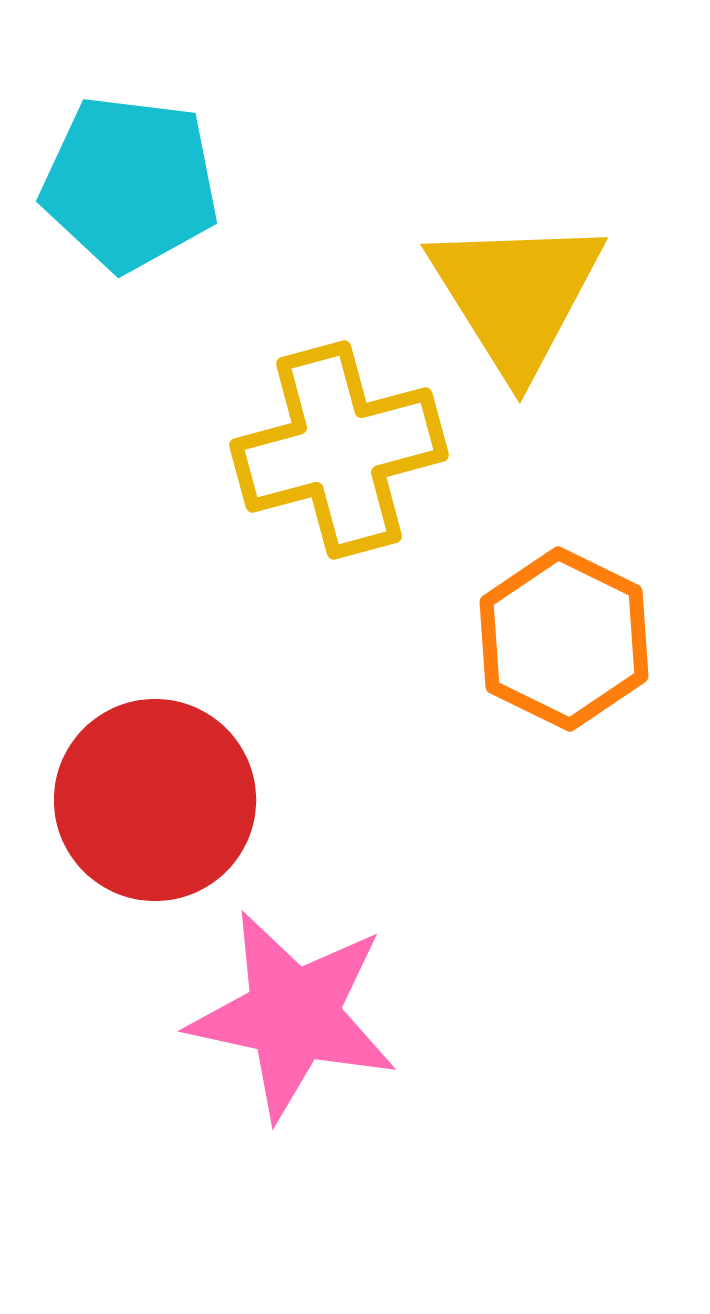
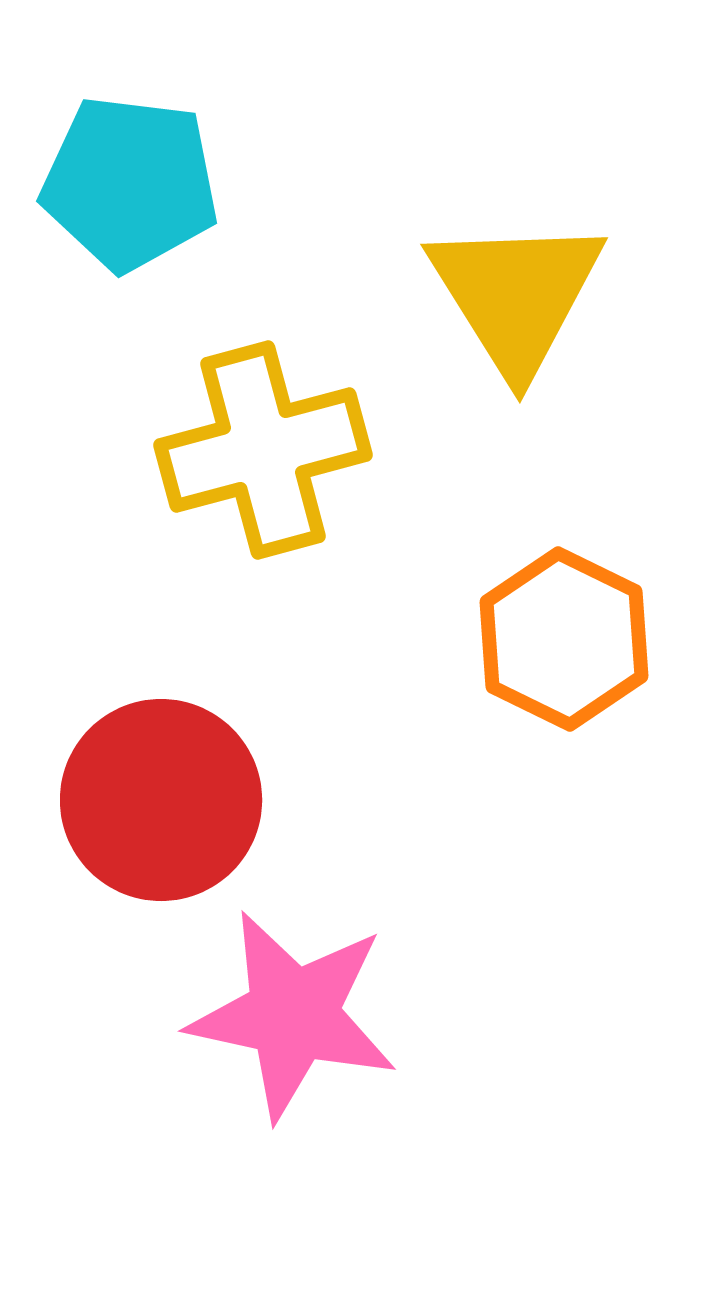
yellow cross: moved 76 px left
red circle: moved 6 px right
